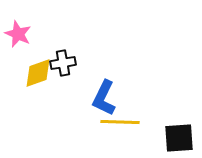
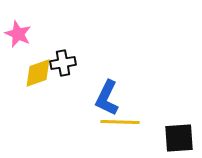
blue L-shape: moved 3 px right
